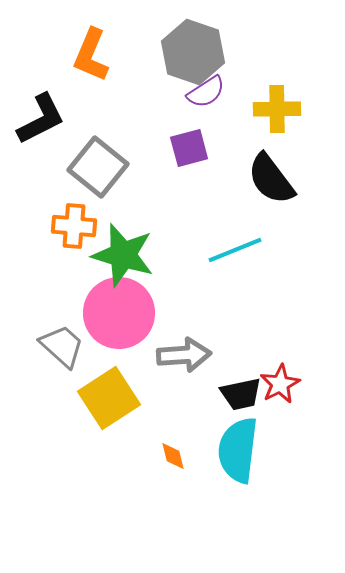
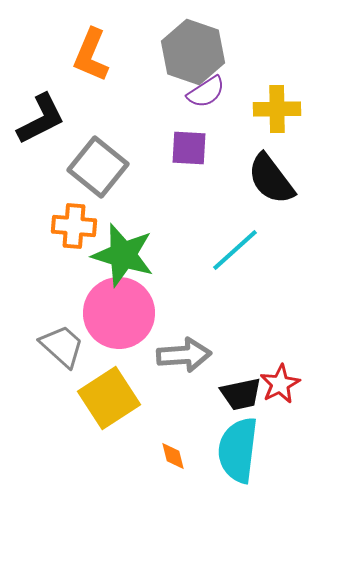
purple square: rotated 18 degrees clockwise
cyan line: rotated 20 degrees counterclockwise
